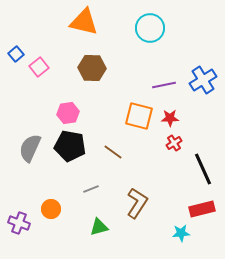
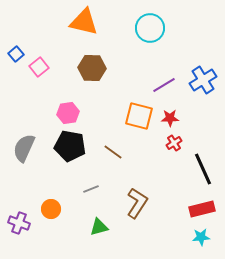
purple line: rotated 20 degrees counterclockwise
gray semicircle: moved 6 px left
cyan star: moved 20 px right, 4 px down
